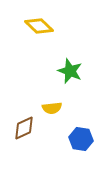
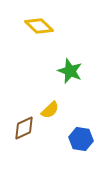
yellow semicircle: moved 2 px left, 2 px down; rotated 36 degrees counterclockwise
